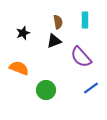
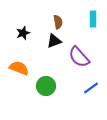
cyan rectangle: moved 8 px right, 1 px up
purple semicircle: moved 2 px left
green circle: moved 4 px up
